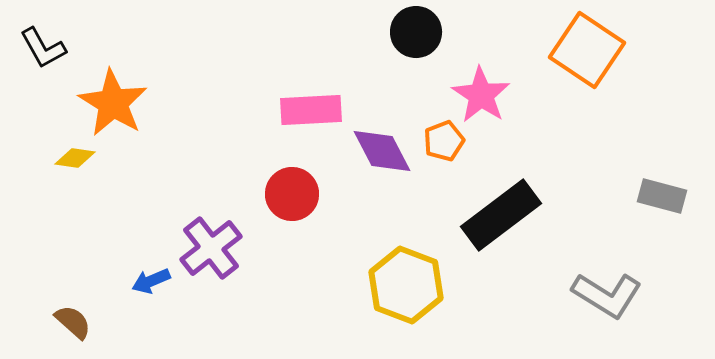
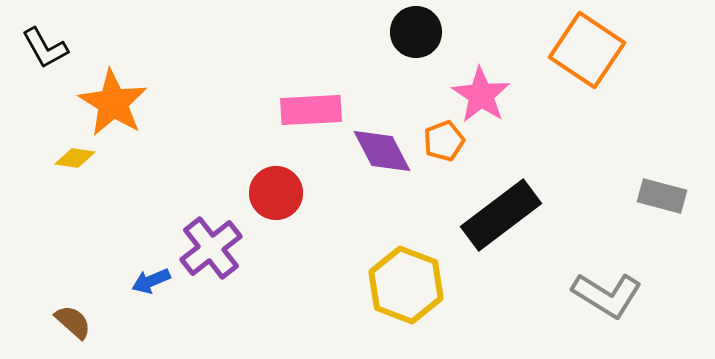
black L-shape: moved 2 px right
red circle: moved 16 px left, 1 px up
